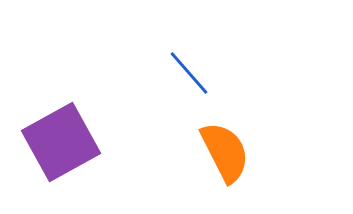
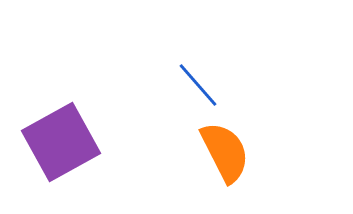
blue line: moved 9 px right, 12 px down
